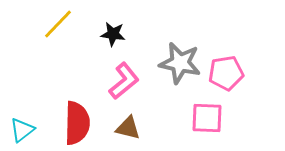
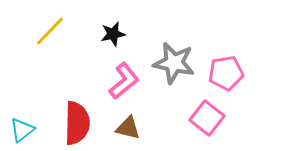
yellow line: moved 8 px left, 7 px down
black star: rotated 20 degrees counterclockwise
gray star: moved 6 px left
pink square: rotated 36 degrees clockwise
